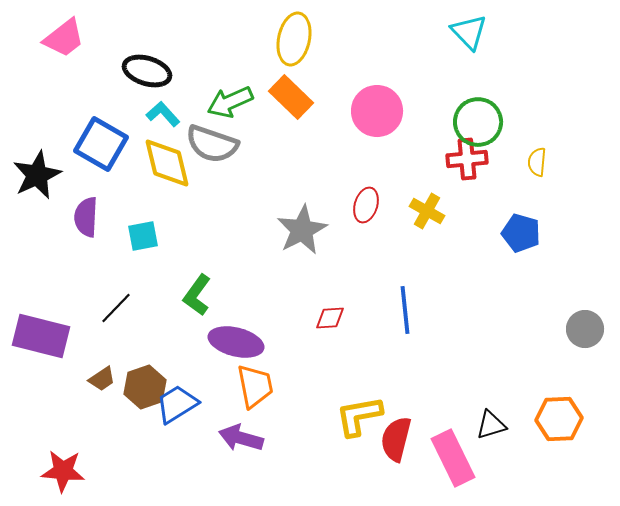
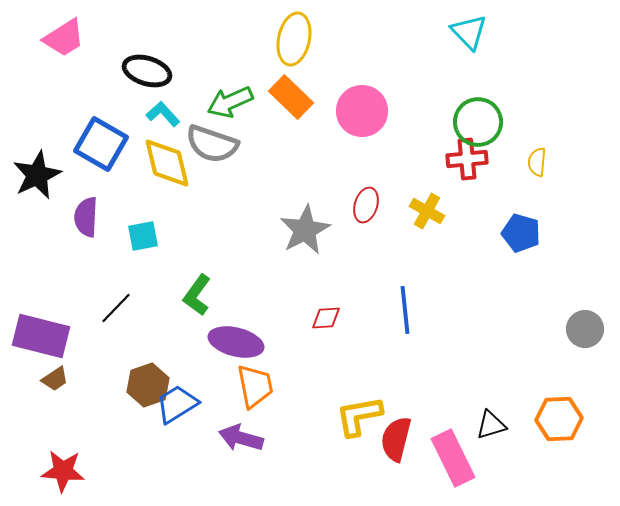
pink trapezoid: rotated 6 degrees clockwise
pink circle: moved 15 px left
gray star: moved 3 px right
red diamond: moved 4 px left
brown trapezoid: moved 47 px left
brown hexagon: moved 3 px right, 2 px up
